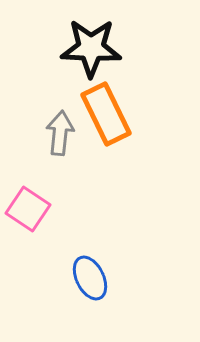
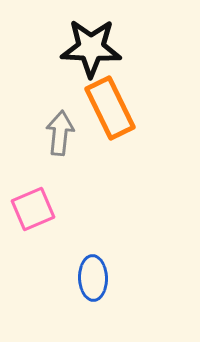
orange rectangle: moved 4 px right, 6 px up
pink square: moved 5 px right; rotated 33 degrees clockwise
blue ellipse: moved 3 px right; rotated 24 degrees clockwise
